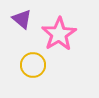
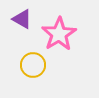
purple triangle: rotated 10 degrees counterclockwise
